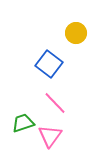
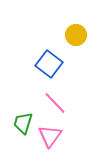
yellow circle: moved 2 px down
green trapezoid: rotated 55 degrees counterclockwise
